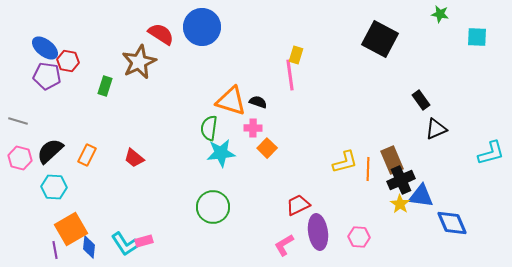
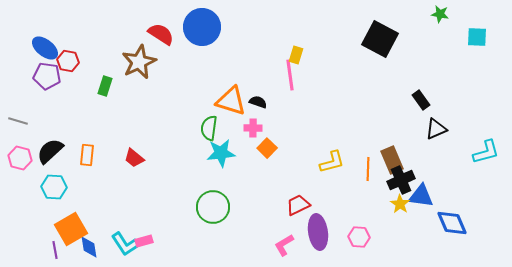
cyan L-shape at (491, 153): moved 5 px left, 1 px up
orange rectangle at (87, 155): rotated 20 degrees counterclockwise
yellow L-shape at (345, 162): moved 13 px left
blue diamond at (89, 247): rotated 15 degrees counterclockwise
